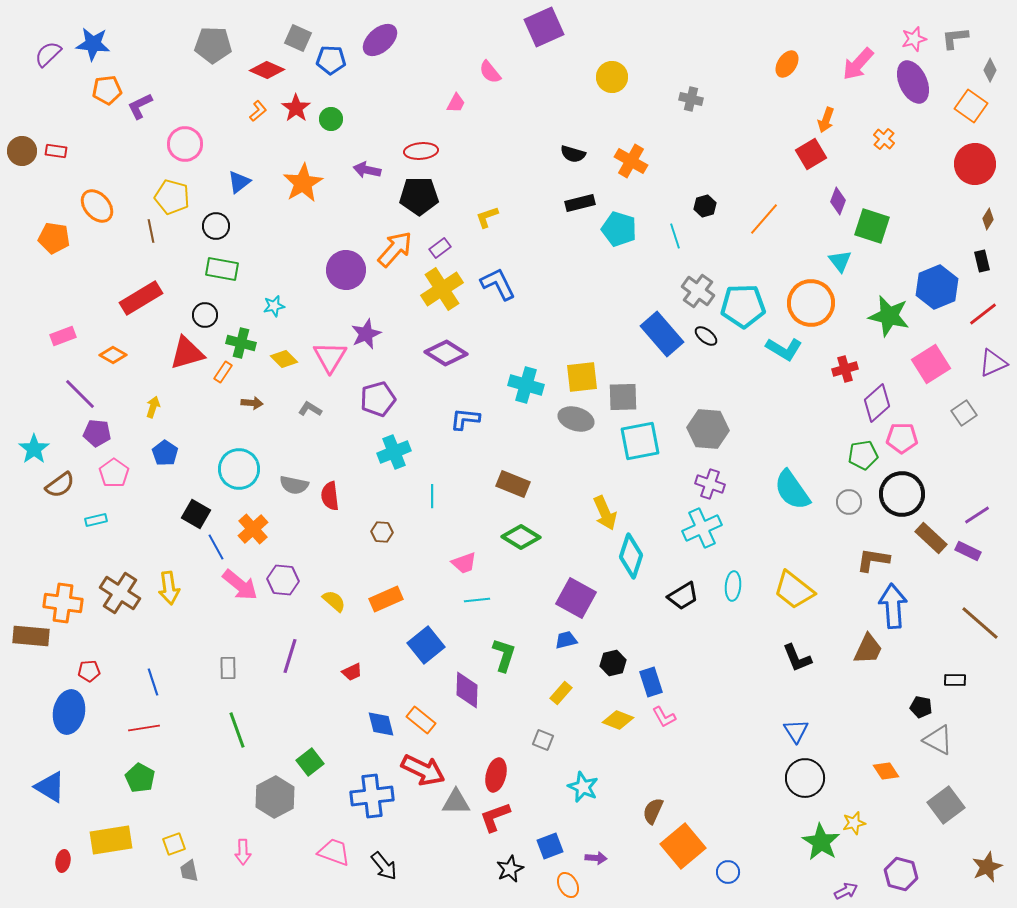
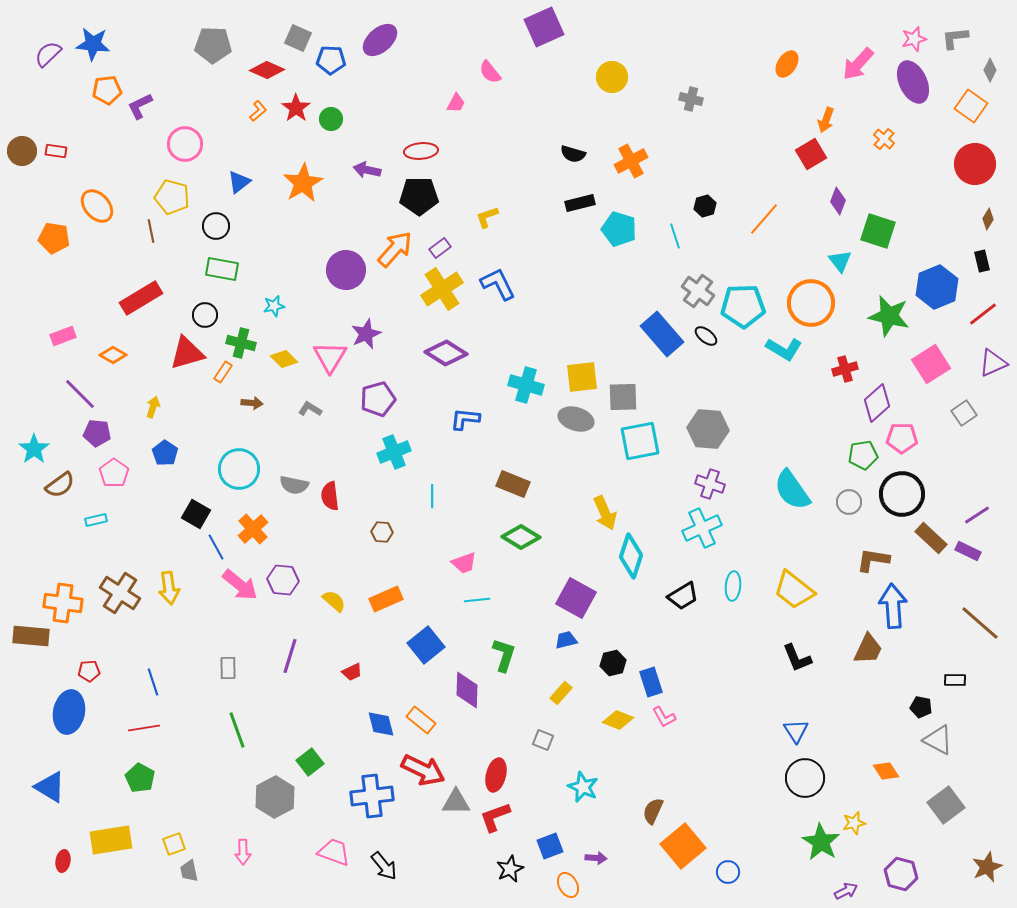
orange cross at (631, 161): rotated 32 degrees clockwise
green square at (872, 226): moved 6 px right, 5 px down
